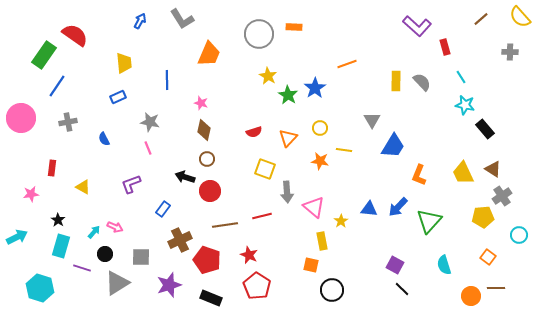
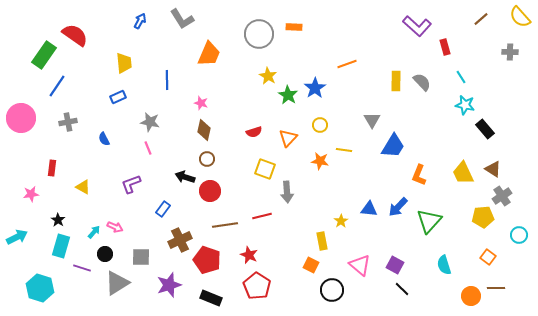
yellow circle at (320, 128): moved 3 px up
pink triangle at (314, 207): moved 46 px right, 58 px down
orange square at (311, 265): rotated 14 degrees clockwise
